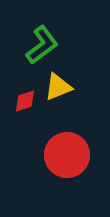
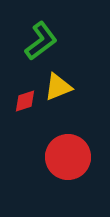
green L-shape: moved 1 px left, 4 px up
red circle: moved 1 px right, 2 px down
